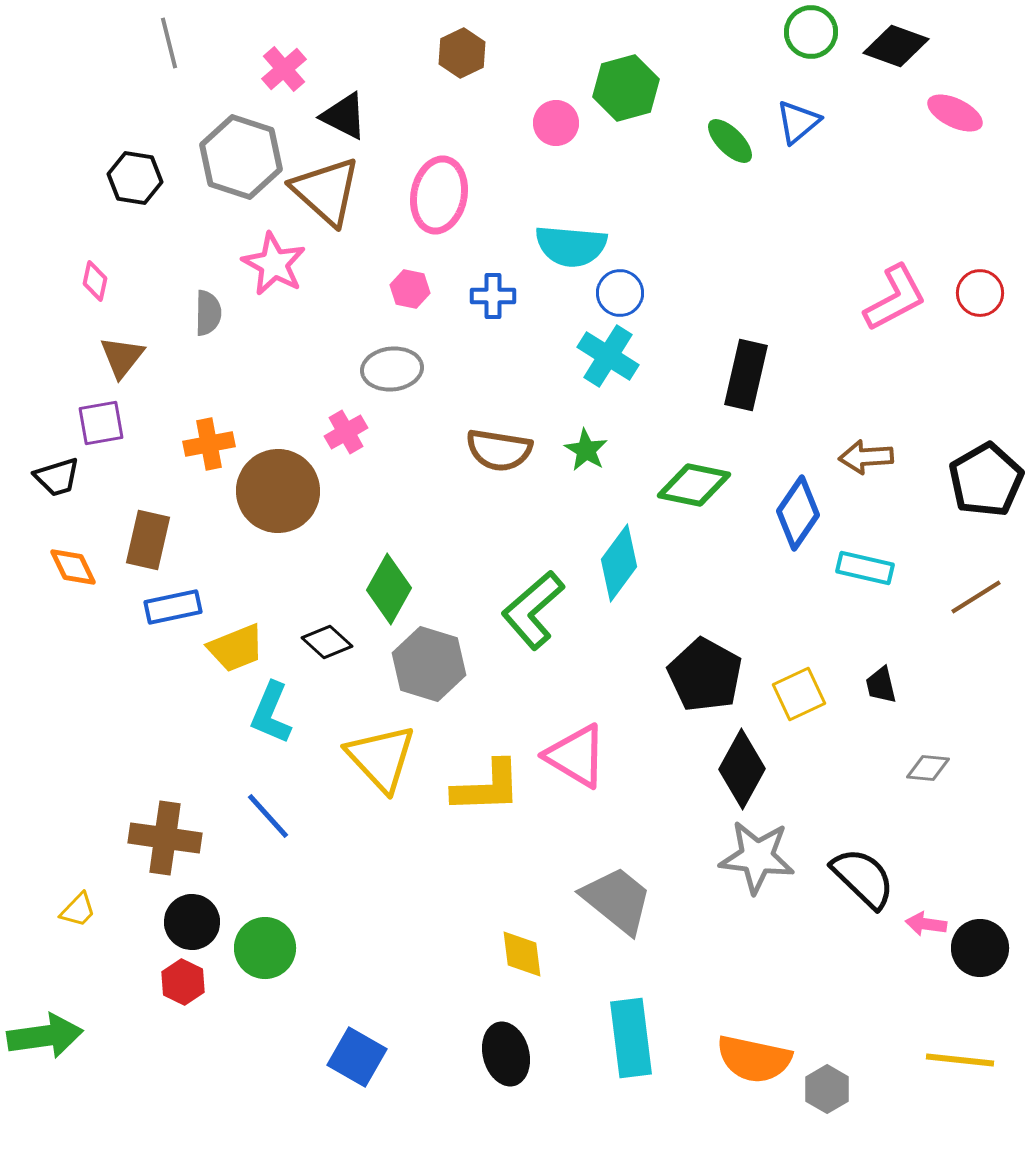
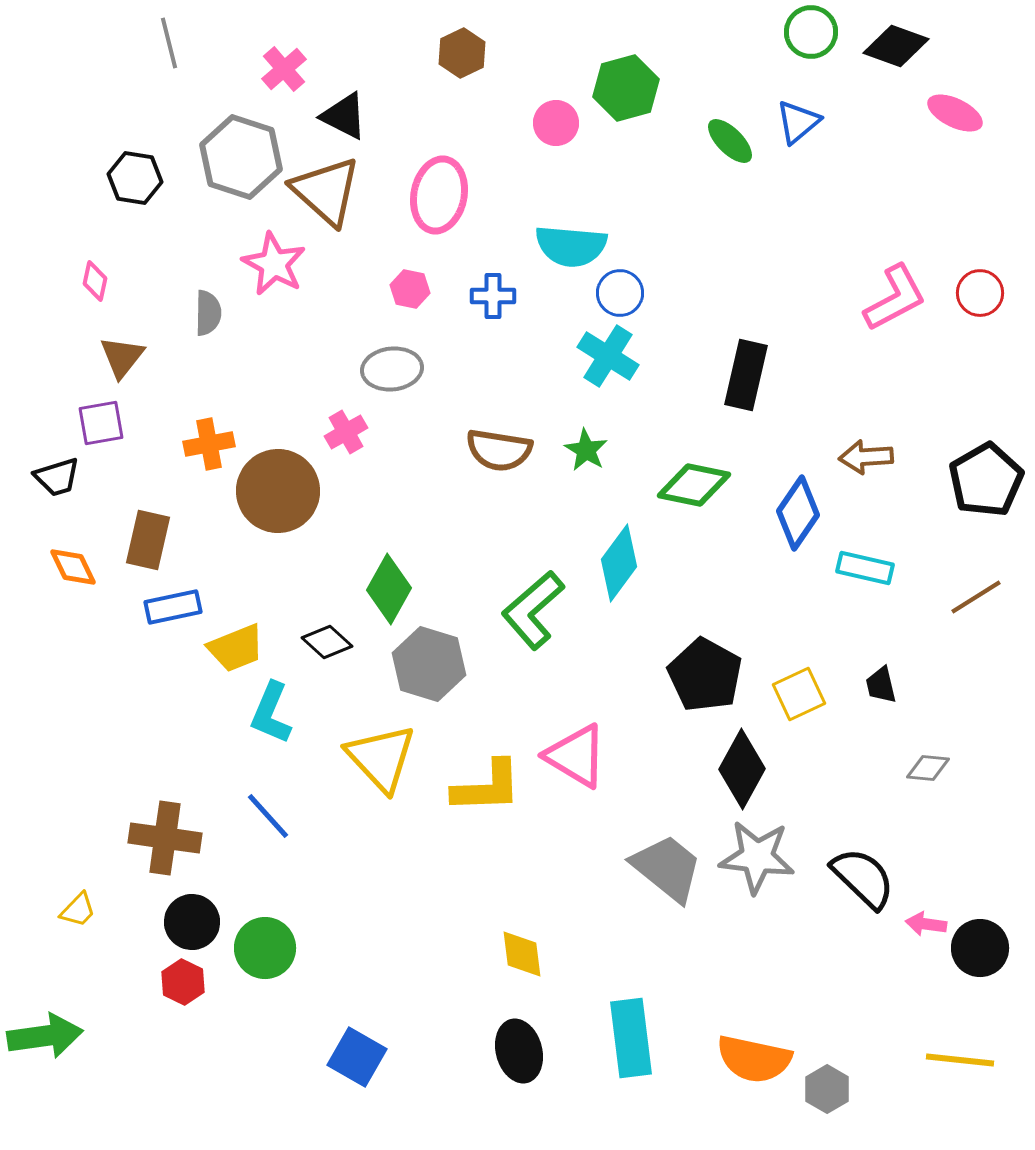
gray trapezoid at (617, 900): moved 50 px right, 32 px up
black ellipse at (506, 1054): moved 13 px right, 3 px up
